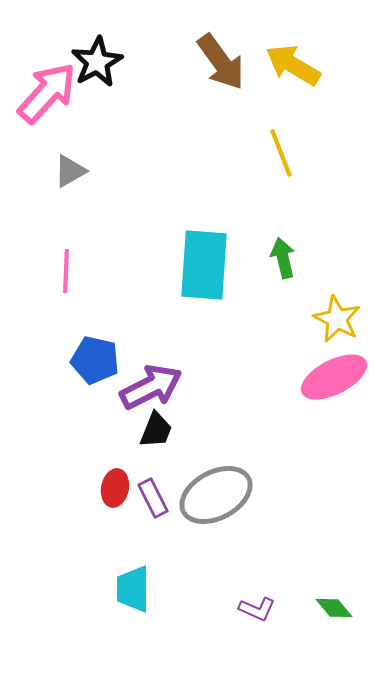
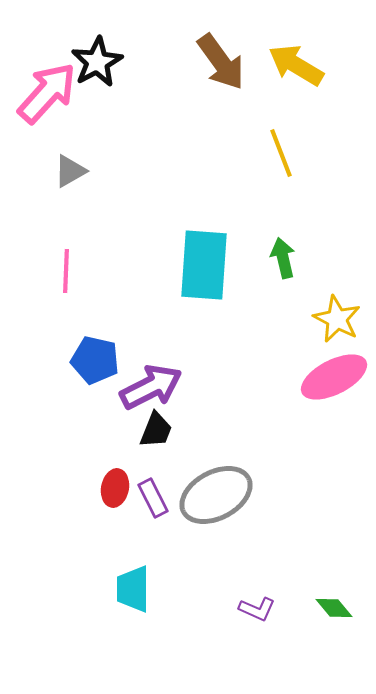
yellow arrow: moved 3 px right
